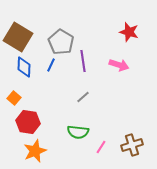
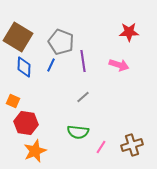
red star: rotated 18 degrees counterclockwise
gray pentagon: rotated 10 degrees counterclockwise
orange square: moved 1 px left, 3 px down; rotated 16 degrees counterclockwise
red hexagon: moved 2 px left, 1 px down
